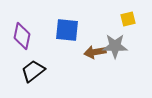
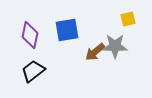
blue square: rotated 15 degrees counterclockwise
purple diamond: moved 8 px right, 1 px up
brown arrow: rotated 30 degrees counterclockwise
